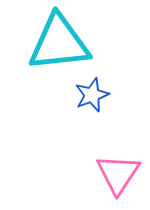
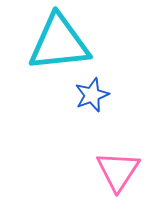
pink triangle: moved 3 px up
